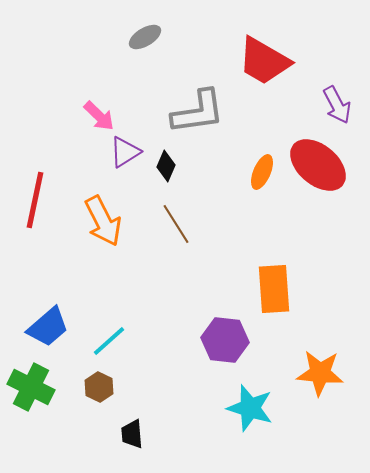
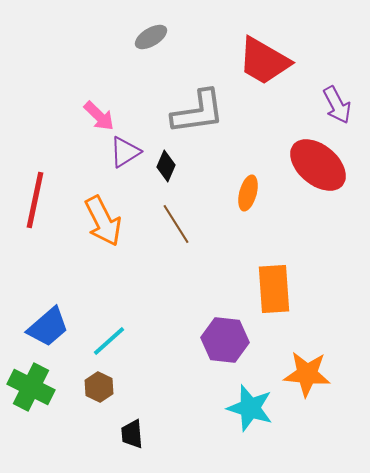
gray ellipse: moved 6 px right
orange ellipse: moved 14 px left, 21 px down; rotated 8 degrees counterclockwise
orange star: moved 13 px left, 1 px down
